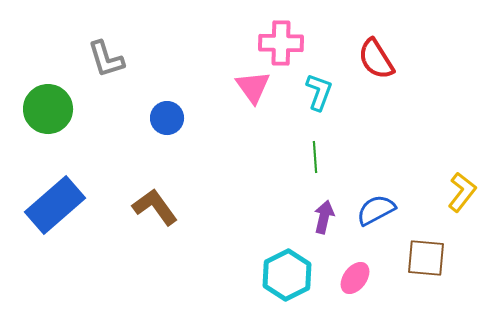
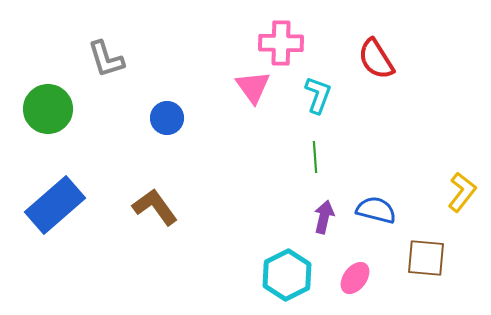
cyan L-shape: moved 1 px left, 3 px down
blue semicircle: rotated 42 degrees clockwise
